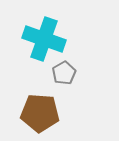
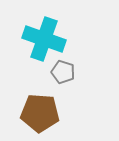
gray pentagon: moved 1 px left, 1 px up; rotated 25 degrees counterclockwise
